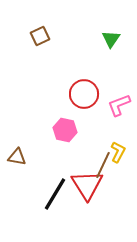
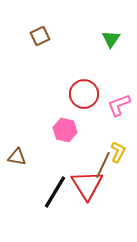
black line: moved 2 px up
